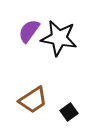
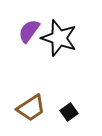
black star: rotated 9 degrees clockwise
brown trapezoid: moved 2 px left, 8 px down
